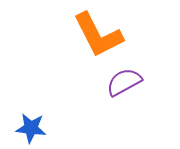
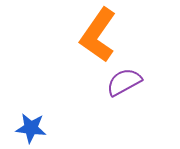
orange L-shape: rotated 62 degrees clockwise
